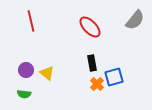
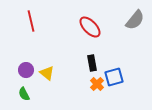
green semicircle: rotated 56 degrees clockwise
